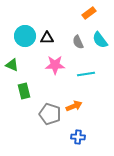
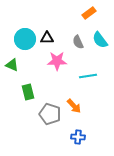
cyan circle: moved 3 px down
pink star: moved 2 px right, 4 px up
cyan line: moved 2 px right, 2 px down
green rectangle: moved 4 px right, 1 px down
orange arrow: rotated 70 degrees clockwise
